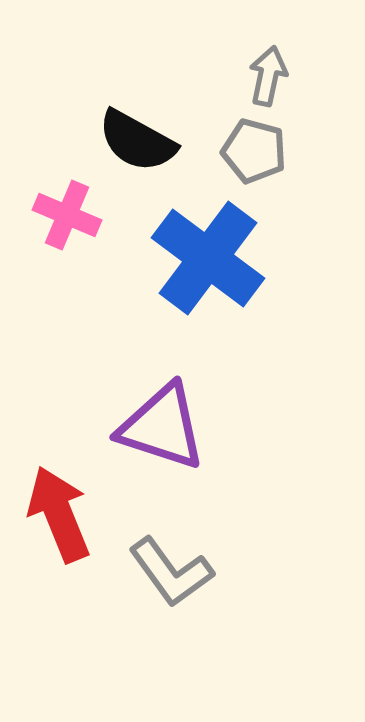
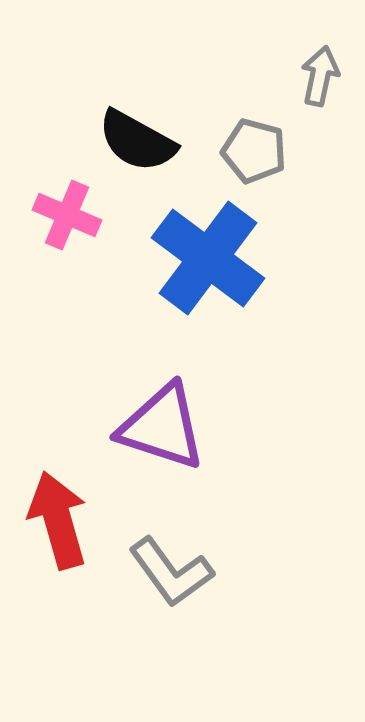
gray arrow: moved 52 px right
red arrow: moved 1 px left, 6 px down; rotated 6 degrees clockwise
